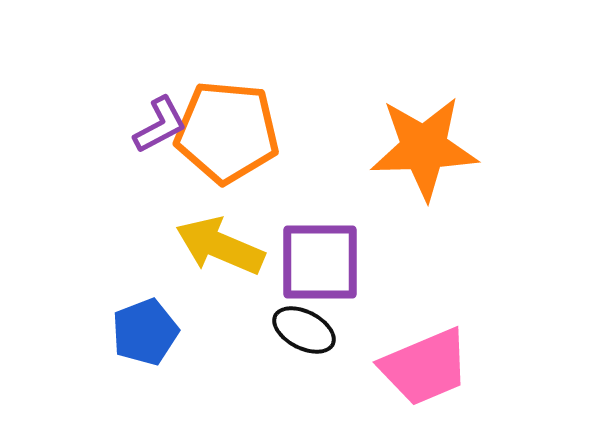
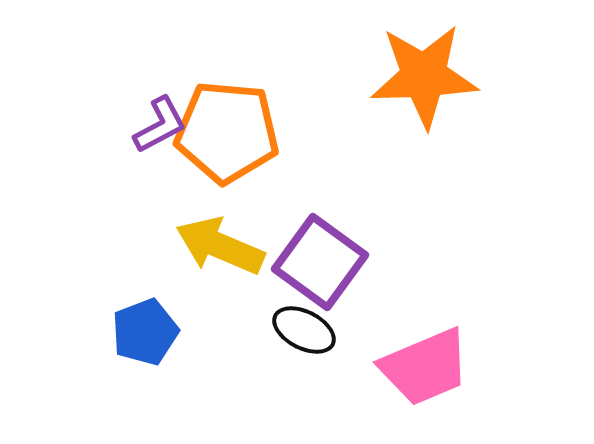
orange star: moved 72 px up
purple square: rotated 36 degrees clockwise
